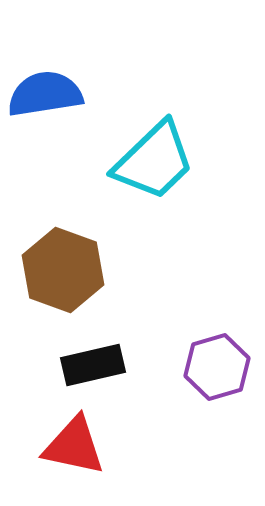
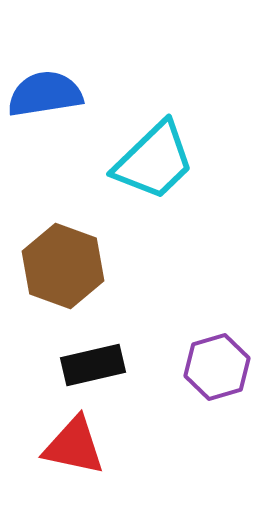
brown hexagon: moved 4 px up
